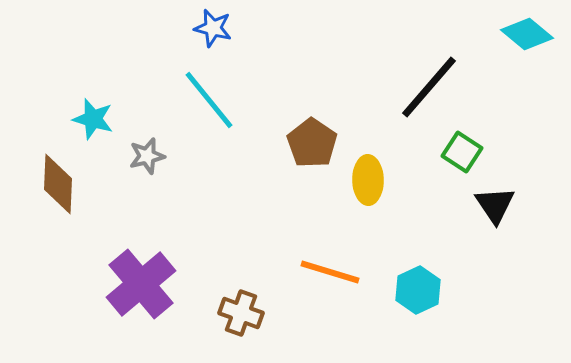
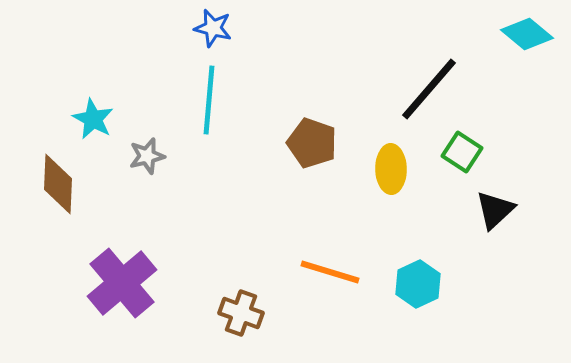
black line: moved 2 px down
cyan line: rotated 44 degrees clockwise
cyan star: rotated 12 degrees clockwise
brown pentagon: rotated 15 degrees counterclockwise
yellow ellipse: moved 23 px right, 11 px up
black triangle: moved 5 px down; rotated 21 degrees clockwise
purple cross: moved 19 px left, 1 px up
cyan hexagon: moved 6 px up
